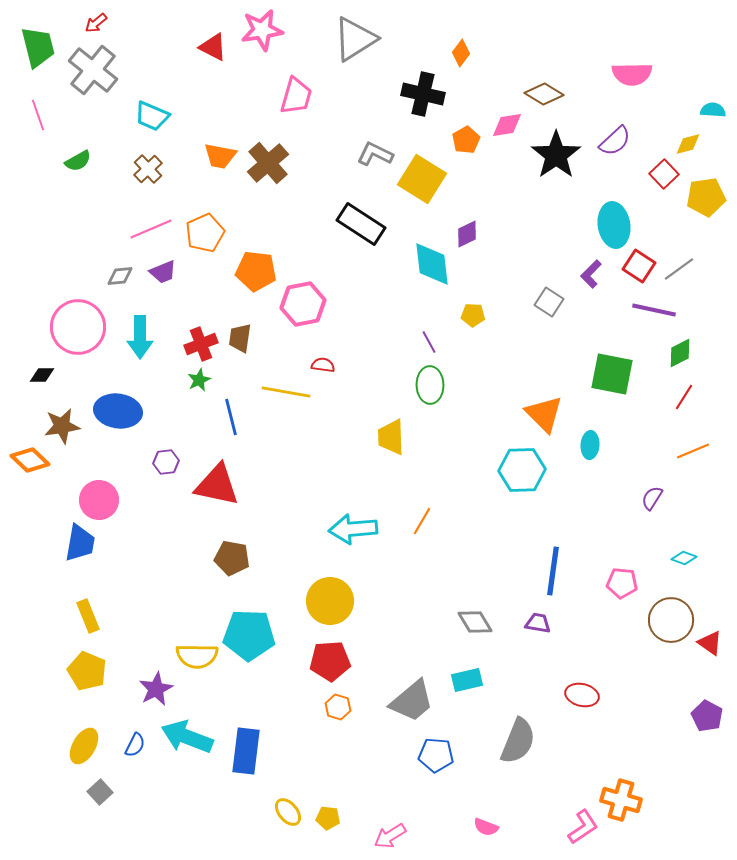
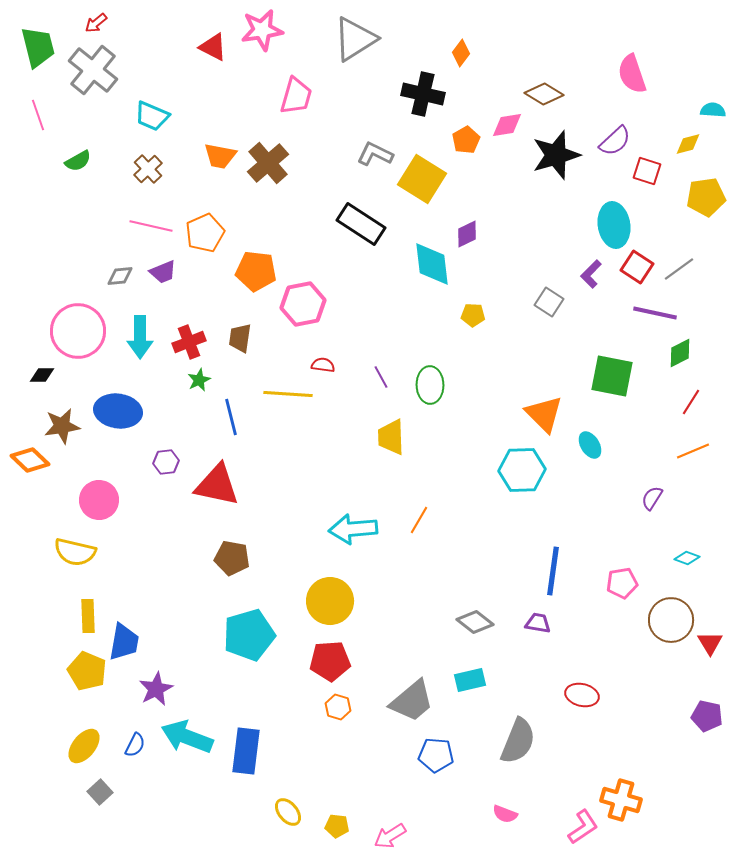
pink semicircle at (632, 74): rotated 72 degrees clockwise
black star at (556, 155): rotated 18 degrees clockwise
red square at (664, 174): moved 17 px left, 3 px up; rotated 28 degrees counterclockwise
pink line at (151, 229): moved 3 px up; rotated 36 degrees clockwise
red square at (639, 266): moved 2 px left, 1 px down
purple line at (654, 310): moved 1 px right, 3 px down
pink circle at (78, 327): moved 4 px down
purple line at (429, 342): moved 48 px left, 35 px down
red cross at (201, 344): moved 12 px left, 2 px up
green square at (612, 374): moved 2 px down
yellow line at (286, 392): moved 2 px right, 2 px down; rotated 6 degrees counterclockwise
red line at (684, 397): moved 7 px right, 5 px down
cyan ellipse at (590, 445): rotated 36 degrees counterclockwise
orange line at (422, 521): moved 3 px left, 1 px up
blue trapezoid at (80, 543): moved 44 px right, 99 px down
cyan diamond at (684, 558): moved 3 px right
pink pentagon at (622, 583): rotated 16 degrees counterclockwise
yellow rectangle at (88, 616): rotated 20 degrees clockwise
gray diamond at (475, 622): rotated 21 degrees counterclockwise
cyan pentagon at (249, 635): rotated 18 degrees counterclockwise
red triangle at (710, 643): rotated 24 degrees clockwise
yellow semicircle at (197, 656): moved 122 px left, 104 px up; rotated 12 degrees clockwise
cyan rectangle at (467, 680): moved 3 px right
purple pentagon at (707, 716): rotated 16 degrees counterclockwise
yellow ellipse at (84, 746): rotated 9 degrees clockwise
yellow pentagon at (328, 818): moved 9 px right, 8 px down
pink semicircle at (486, 827): moved 19 px right, 13 px up
